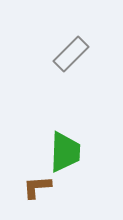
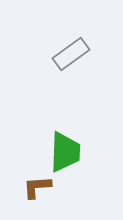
gray rectangle: rotated 9 degrees clockwise
